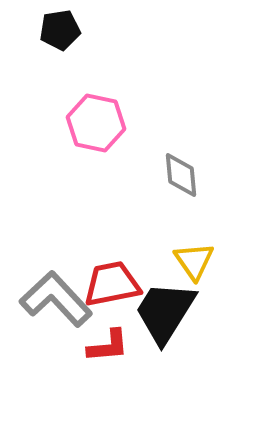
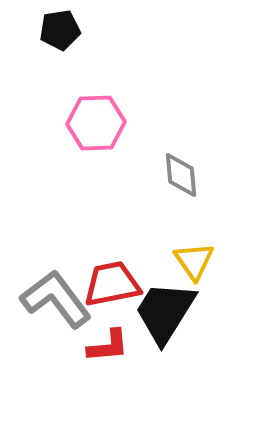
pink hexagon: rotated 14 degrees counterclockwise
gray L-shape: rotated 6 degrees clockwise
